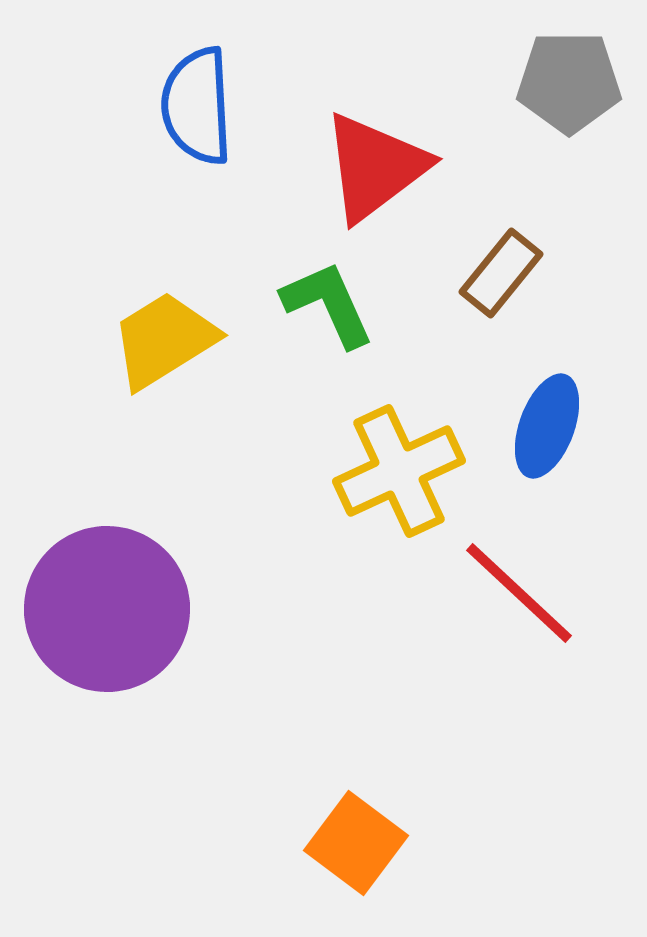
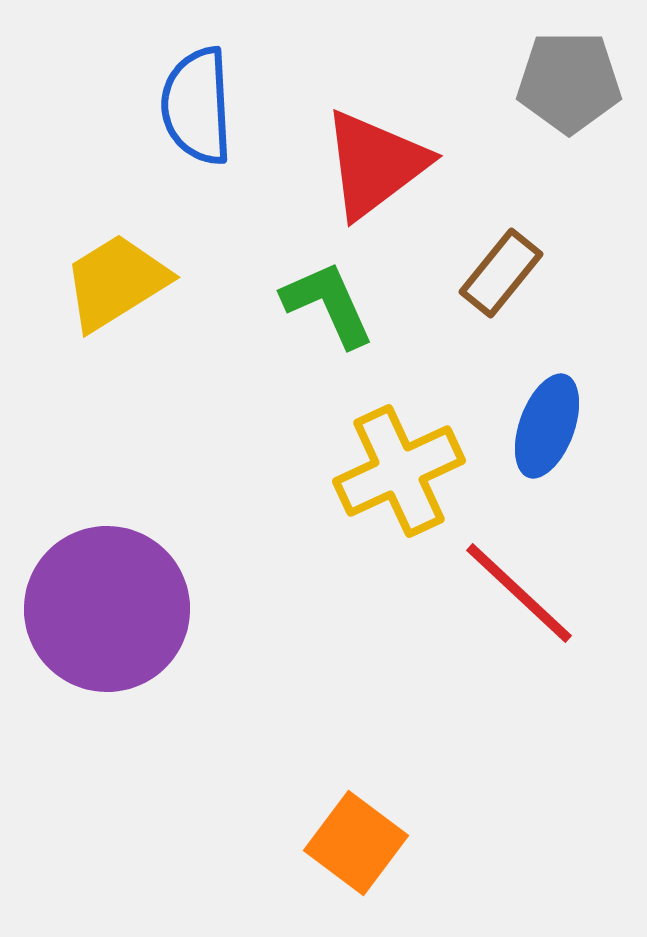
red triangle: moved 3 px up
yellow trapezoid: moved 48 px left, 58 px up
